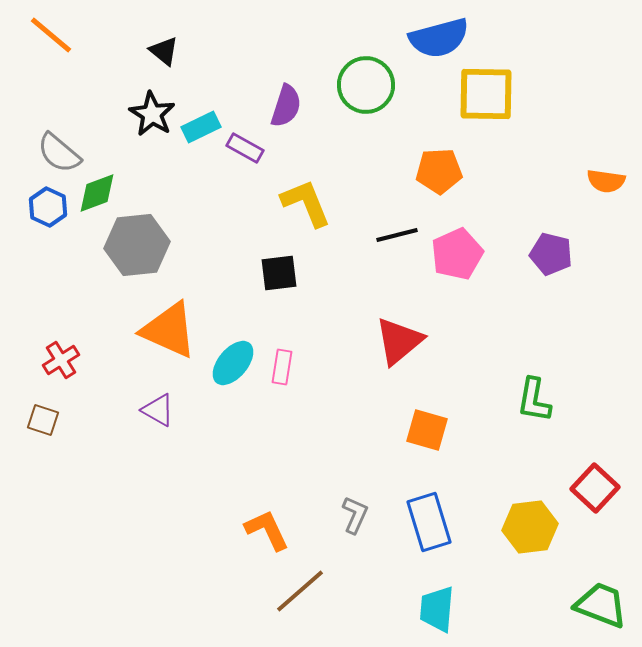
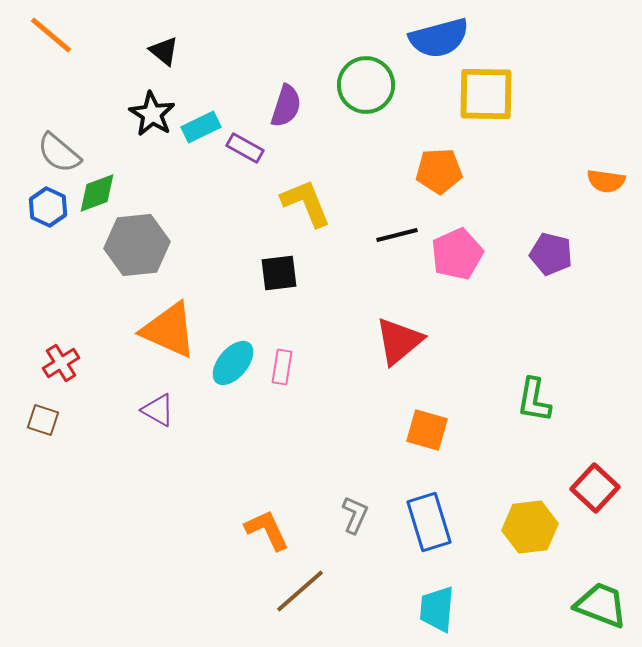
red cross: moved 3 px down
